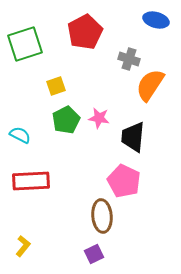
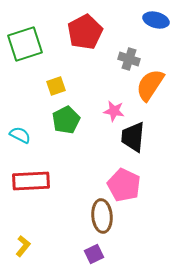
pink star: moved 15 px right, 7 px up
pink pentagon: moved 4 px down
